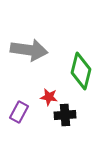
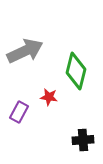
gray arrow: moved 4 px left, 1 px down; rotated 33 degrees counterclockwise
green diamond: moved 5 px left
black cross: moved 18 px right, 25 px down
